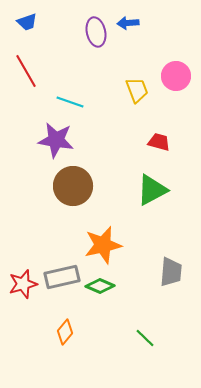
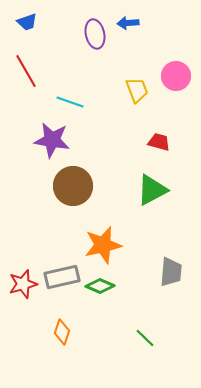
purple ellipse: moved 1 px left, 2 px down
purple star: moved 4 px left
orange diamond: moved 3 px left; rotated 20 degrees counterclockwise
